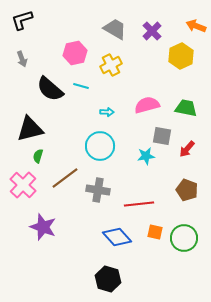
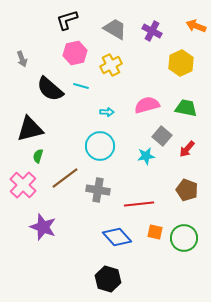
black L-shape: moved 45 px right
purple cross: rotated 18 degrees counterclockwise
yellow hexagon: moved 7 px down
gray square: rotated 30 degrees clockwise
